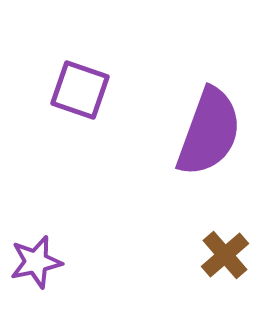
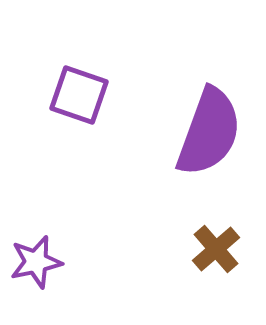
purple square: moved 1 px left, 5 px down
brown cross: moved 9 px left, 6 px up
